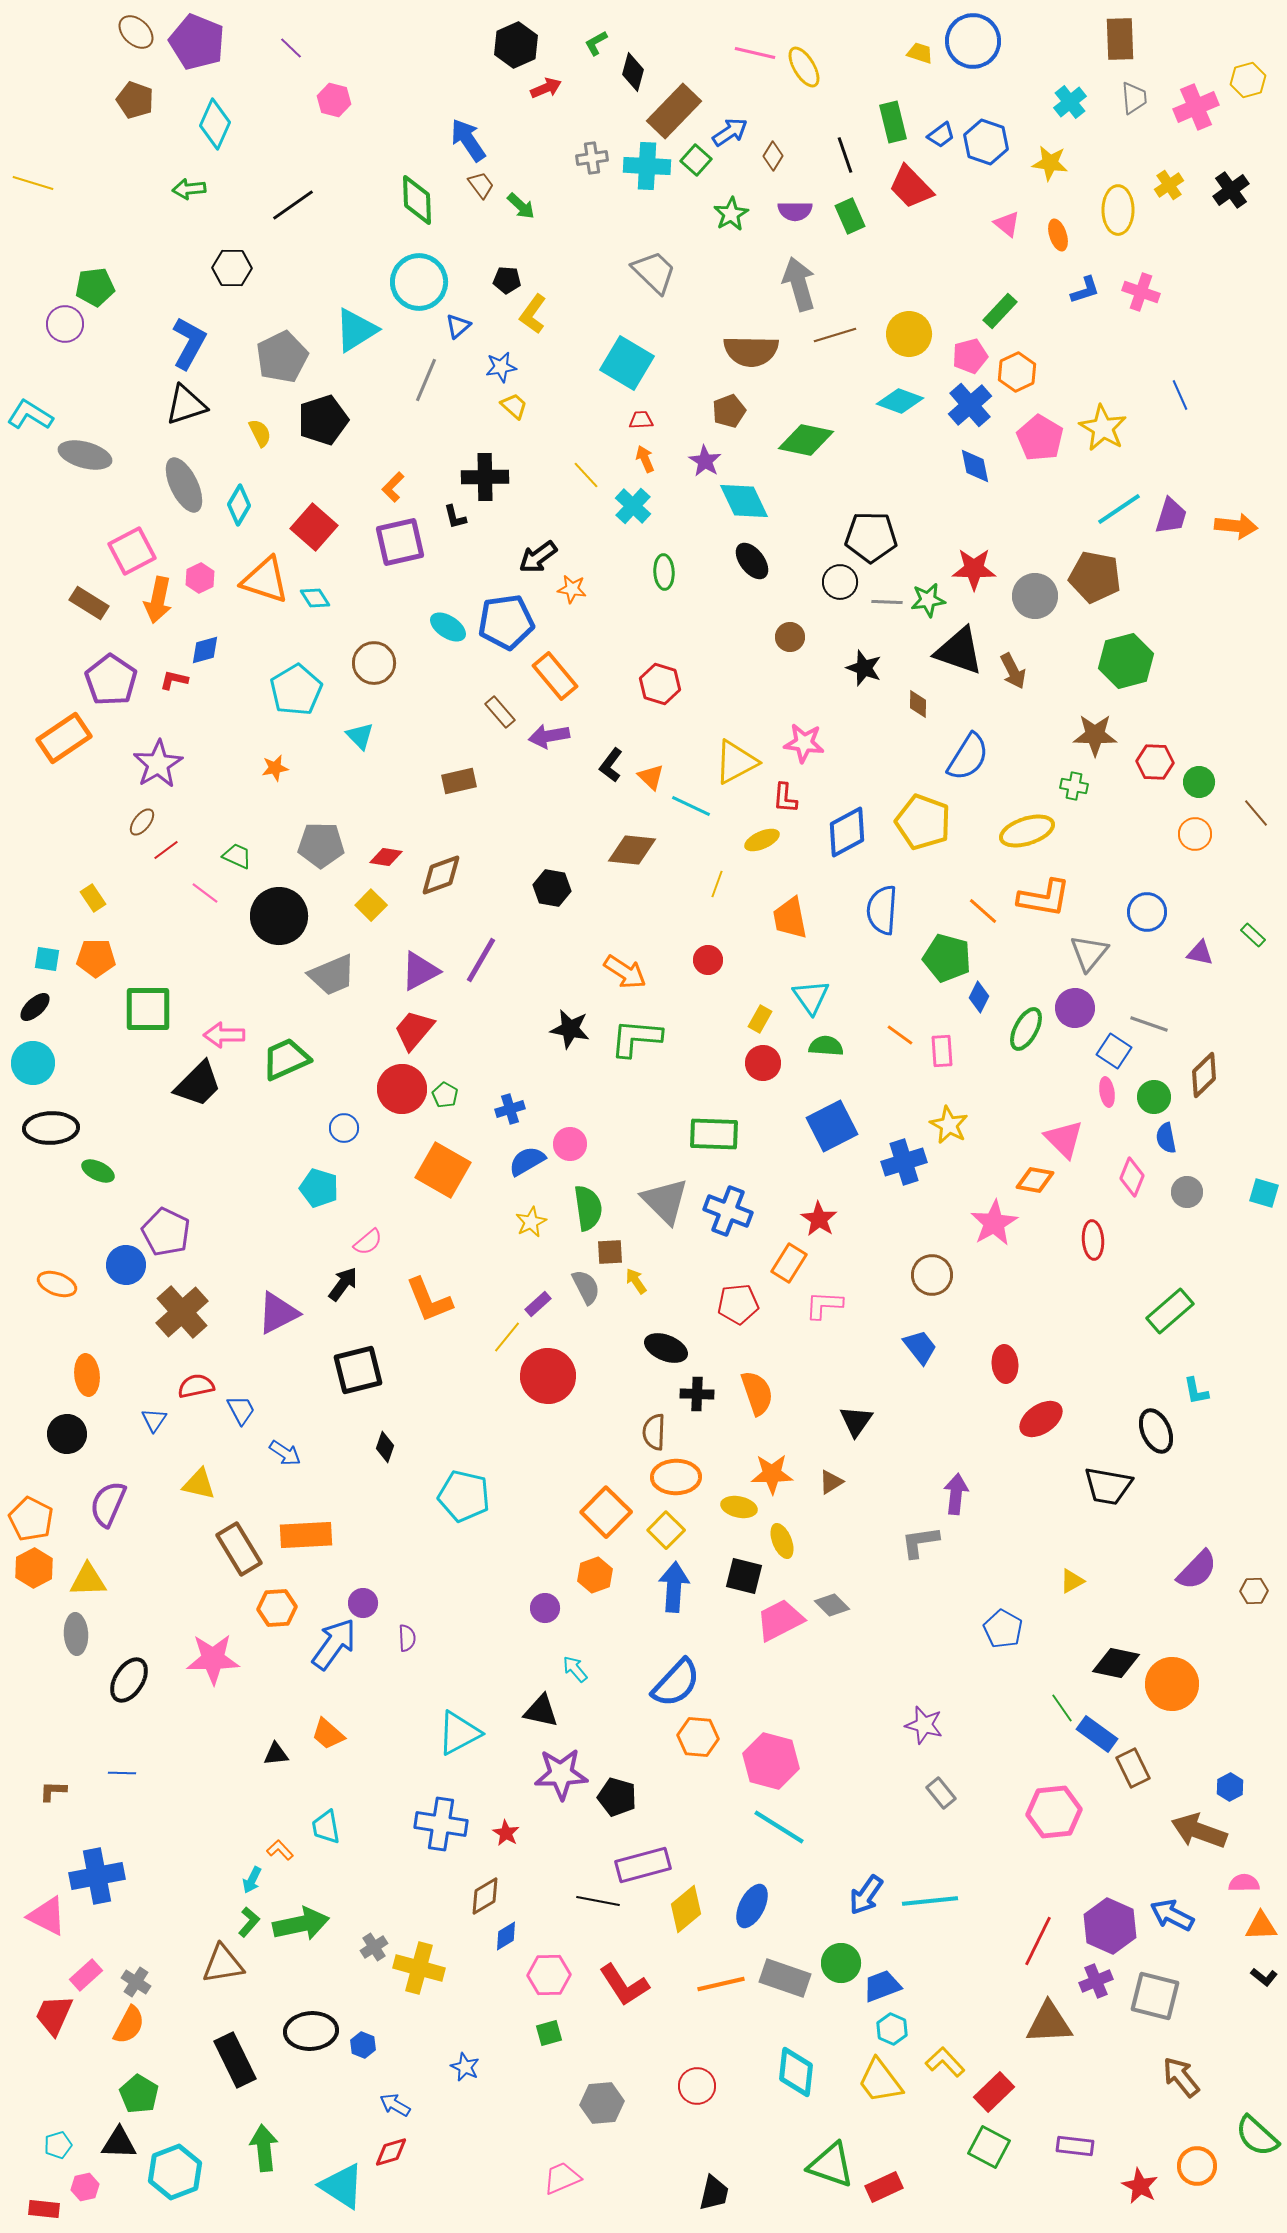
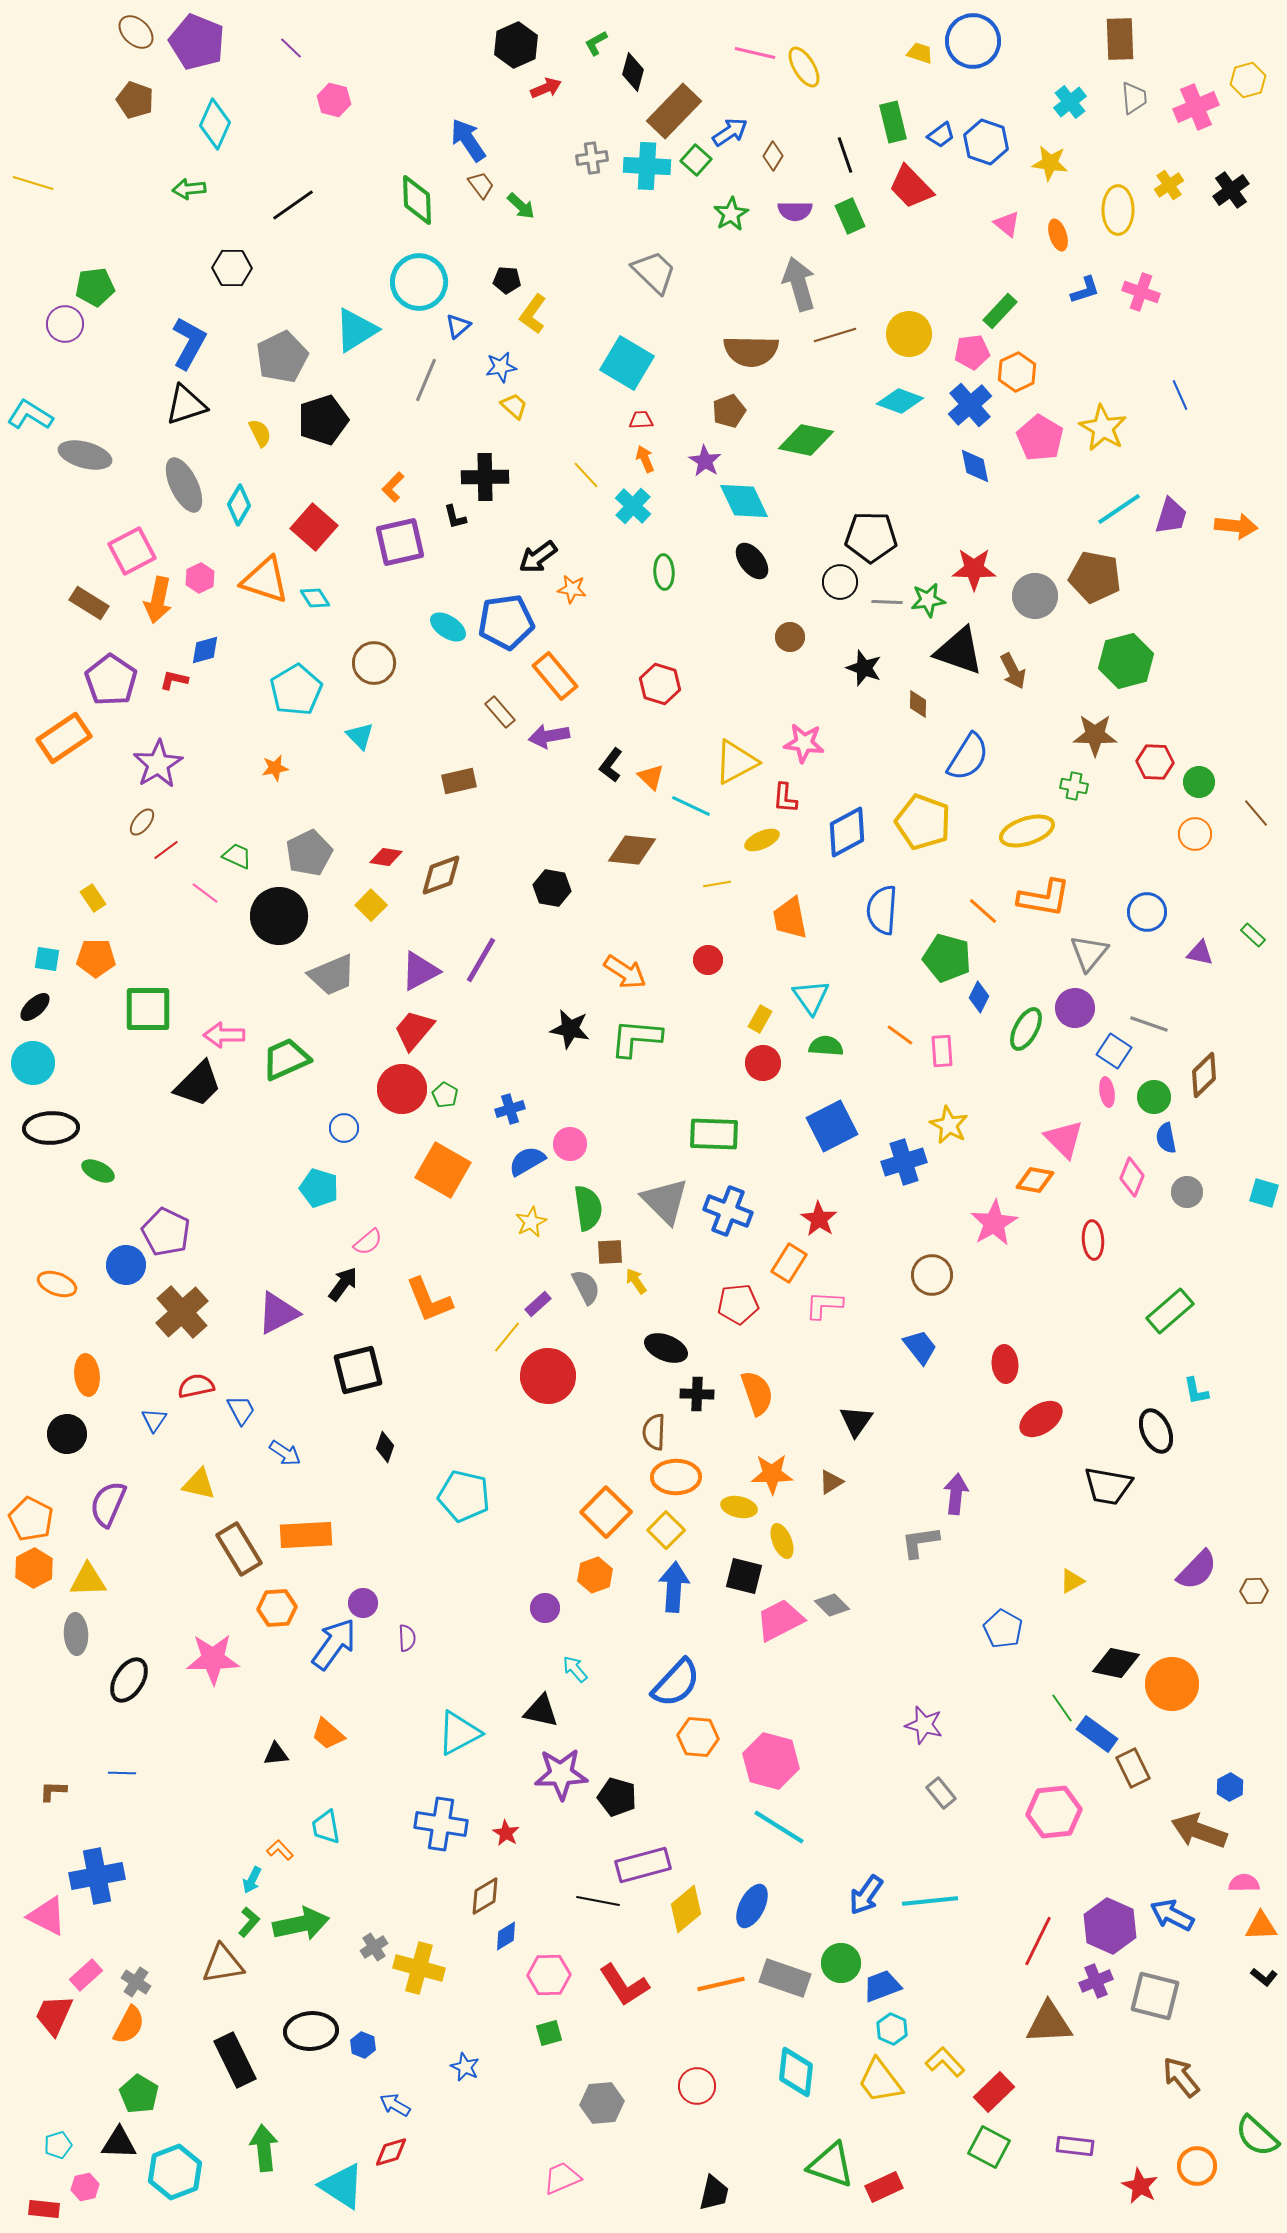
pink pentagon at (970, 356): moved 2 px right, 4 px up; rotated 8 degrees clockwise
gray pentagon at (321, 845): moved 12 px left, 8 px down; rotated 27 degrees counterclockwise
yellow line at (717, 884): rotated 60 degrees clockwise
